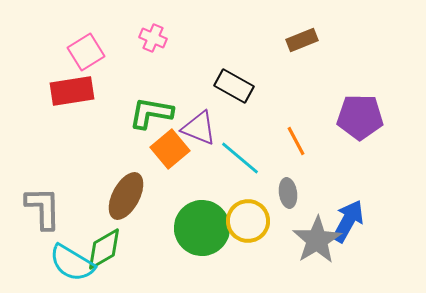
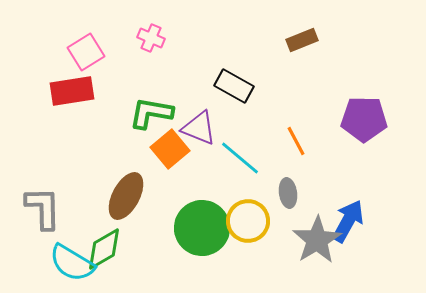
pink cross: moved 2 px left
purple pentagon: moved 4 px right, 2 px down
